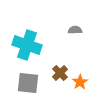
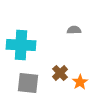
gray semicircle: moved 1 px left
cyan cross: moved 6 px left; rotated 16 degrees counterclockwise
